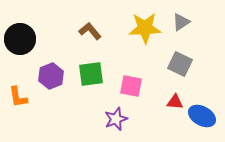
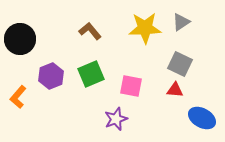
green square: rotated 16 degrees counterclockwise
orange L-shape: rotated 50 degrees clockwise
red triangle: moved 12 px up
blue ellipse: moved 2 px down
